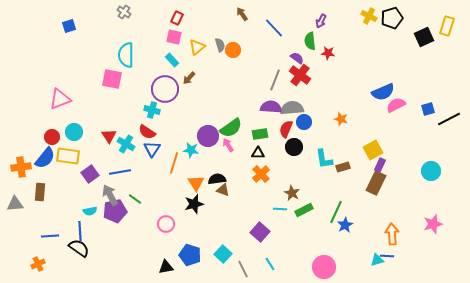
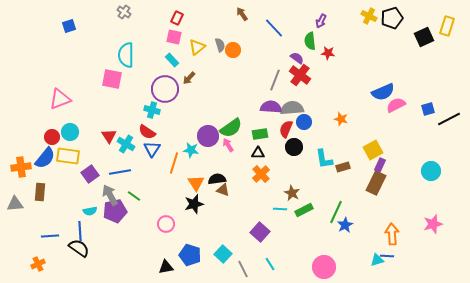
cyan circle at (74, 132): moved 4 px left
green line at (135, 199): moved 1 px left, 3 px up
